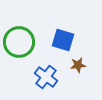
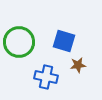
blue square: moved 1 px right, 1 px down
blue cross: rotated 25 degrees counterclockwise
